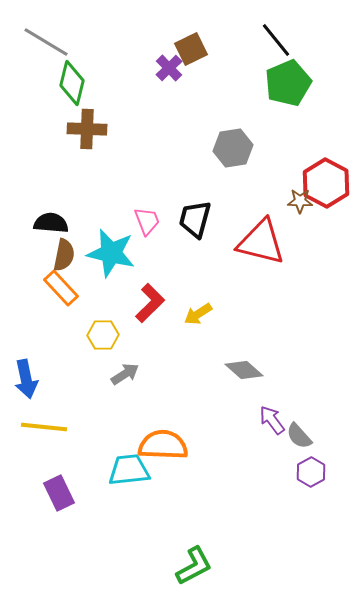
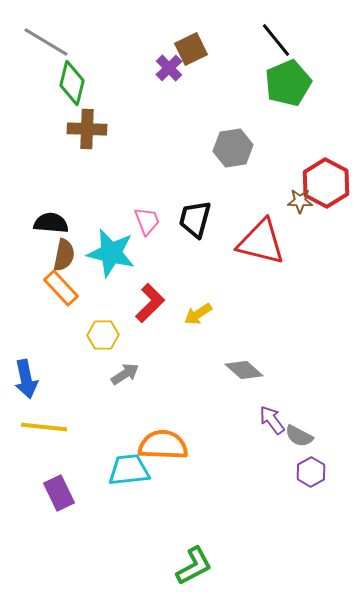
gray semicircle: rotated 20 degrees counterclockwise
